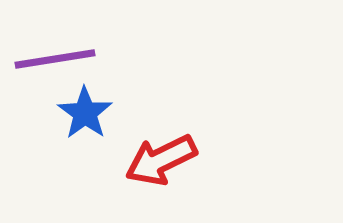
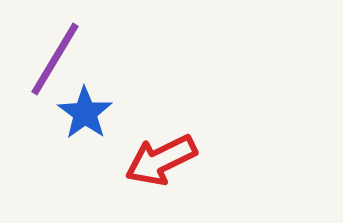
purple line: rotated 50 degrees counterclockwise
